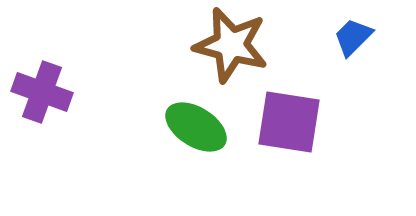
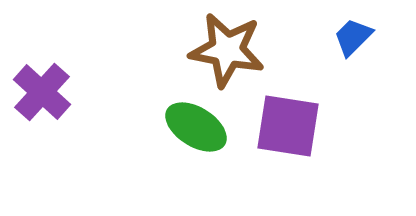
brown star: moved 4 px left, 5 px down; rotated 4 degrees counterclockwise
purple cross: rotated 22 degrees clockwise
purple square: moved 1 px left, 4 px down
